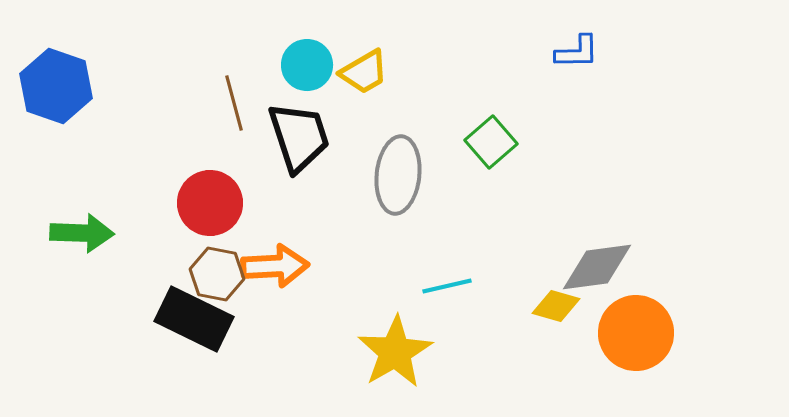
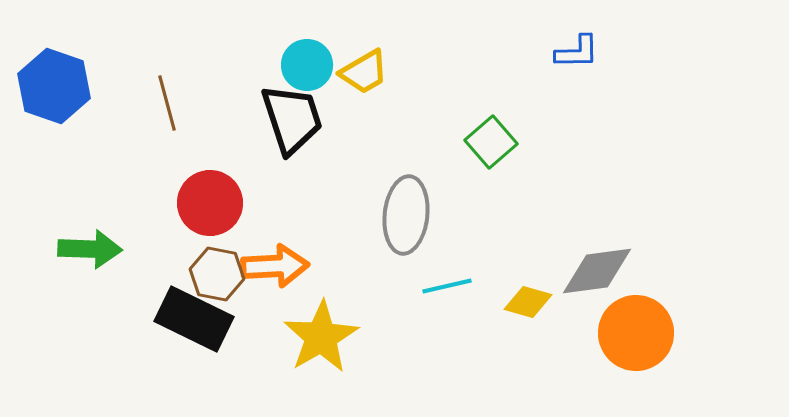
blue hexagon: moved 2 px left
brown line: moved 67 px left
black trapezoid: moved 7 px left, 18 px up
gray ellipse: moved 8 px right, 40 px down
green arrow: moved 8 px right, 16 px down
gray diamond: moved 4 px down
yellow diamond: moved 28 px left, 4 px up
yellow star: moved 74 px left, 15 px up
